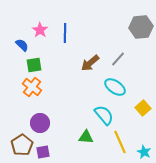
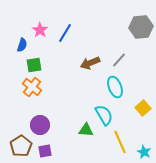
blue line: rotated 30 degrees clockwise
blue semicircle: rotated 64 degrees clockwise
gray line: moved 1 px right, 1 px down
brown arrow: rotated 18 degrees clockwise
cyan ellipse: rotated 35 degrees clockwise
cyan semicircle: rotated 10 degrees clockwise
purple circle: moved 2 px down
green triangle: moved 7 px up
brown pentagon: moved 1 px left, 1 px down
purple square: moved 2 px right, 1 px up
